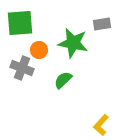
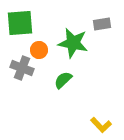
yellow L-shape: rotated 85 degrees counterclockwise
